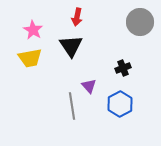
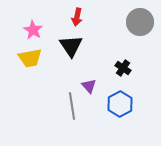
black cross: rotated 35 degrees counterclockwise
